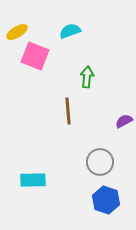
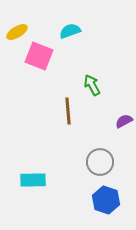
pink square: moved 4 px right
green arrow: moved 5 px right, 8 px down; rotated 35 degrees counterclockwise
